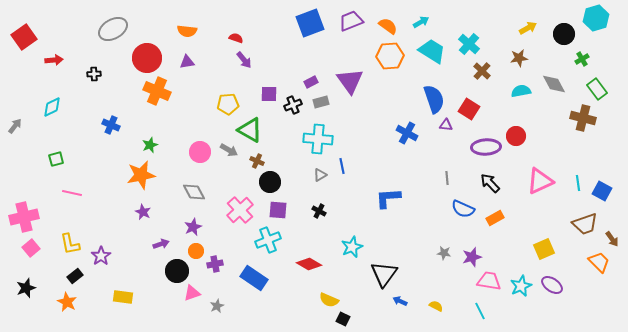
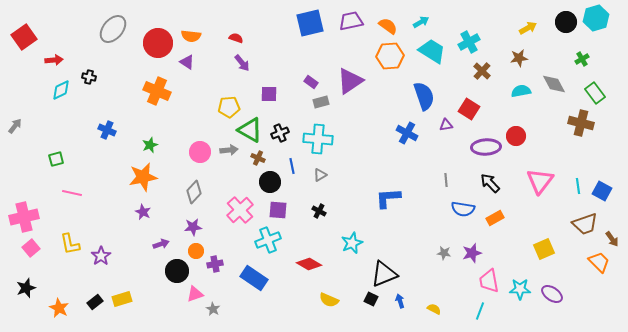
purple trapezoid at (351, 21): rotated 10 degrees clockwise
blue square at (310, 23): rotated 8 degrees clockwise
gray ellipse at (113, 29): rotated 20 degrees counterclockwise
orange semicircle at (187, 31): moved 4 px right, 5 px down
black circle at (564, 34): moved 2 px right, 12 px up
cyan cross at (469, 44): moved 2 px up; rotated 20 degrees clockwise
red circle at (147, 58): moved 11 px right, 15 px up
purple arrow at (244, 60): moved 2 px left, 3 px down
purple triangle at (187, 62): rotated 42 degrees clockwise
black cross at (94, 74): moved 5 px left, 3 px down; rotated 16 degrees clockwise
purple triangle at (350, 81): rotated 32 degrees clockwise
purple rectangle at (311, 82): rotated 64 degrees clockwise
green rectangle at (597, 89): moved 2 px left, 4 px down
blue semicircle at (434, 99): moved 10 px left, 3 px up
yellow pentagon at (228, 104): moved 1 px right, 3 px down
black cross at (293, 105): moved 13 px left, 28 px down
cyan diamond at (52, 107): moved 9 px right, 17 px up
brown cross at (583, 118): moved 2 px left, 5 px down
blue cross at (111, 125): moved 4 px left, 5 px down
purple triangle at (446, 125): rotated 16 degrees counterclockwise
gray arrow at (229, 150): rotated 36 degrees counterclockwise
brown cross at (257, 161): moved 1 px right, 3 px up
blue line at (342, 166): moved 50 px left
orange star at (141, 175): moved 2 px right, 2 px down
gray line at (447, 178): moved 1 px left, 2 px down
pink triangle at (540, 181): rotated 28 degrees counterclockwise
cyan line at (578, 183): moved 3 px down
gray diamond at (194, 192): rotated 70 degrees clockwise
blue semicircle at (463, 209): rotated 15 degrees counterclockwise
purple star at (193, 227): rotated 18 degrees clockwise
cyan star at (352, 247): moved 4 px up
purple star at (472, 257): moved 4 px up
black triangle at (384, 274): rotated 32 degrees clockwise
black rectangle at (75, 276): moved 20 px right, 26 px down
pink trapezoid at (489, 281): rotated 110 degrees counterclockwise
purple ellipse at (552, 285): moved 9 px down
cyan star at (521, 286): moved 1 px left, 3 px down; rotated 25 degrees clockwise
pink triangle at (192, 293): moved 3 px right, 1 px down
yellow rectangle at (123, 297): moved 1 px left, 2 px down; rotated 24 degrees counterclockwise
blue arrow at (400, 301): rotated 48 degrees clockwise
orange star at (67, 302): moved 8 px left, 6 px down
gray star at (217, 306): moved 4 px left, 3 px down; rotated 16 degrees counterclockwise
yellow semicircle at (436, 306): moved 2 px left, 3 px down
cyan line at (480, 311): rotated 48 degrees clockwise
black square at (343, 319): moved 28 px right, 20 px up
